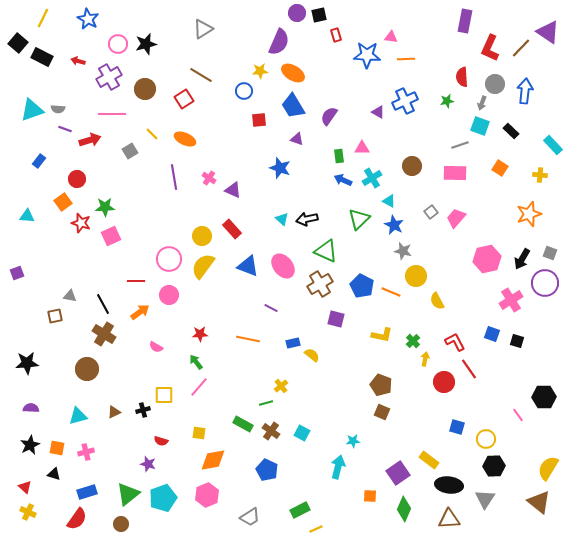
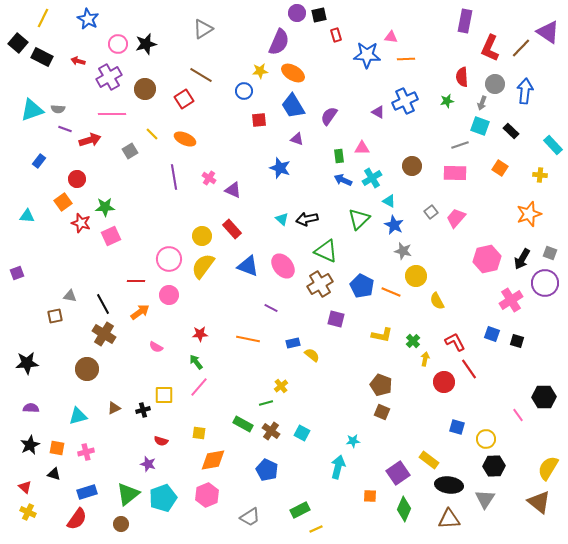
brown triangle at (114, 412): moved 4 px up
